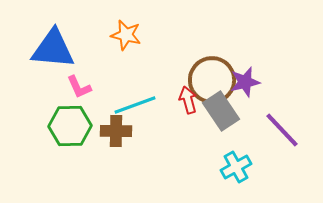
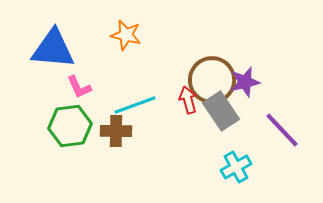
green hexagon: rotated 6 degrees counterclockwise
